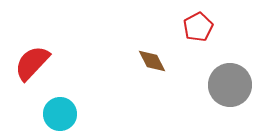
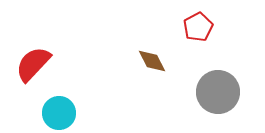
red semicircle: moved 1 px right, 1 px down
gray circle: moved 12 px left, 7 px down
cyan circle: moved 1 px left, 1 px up
